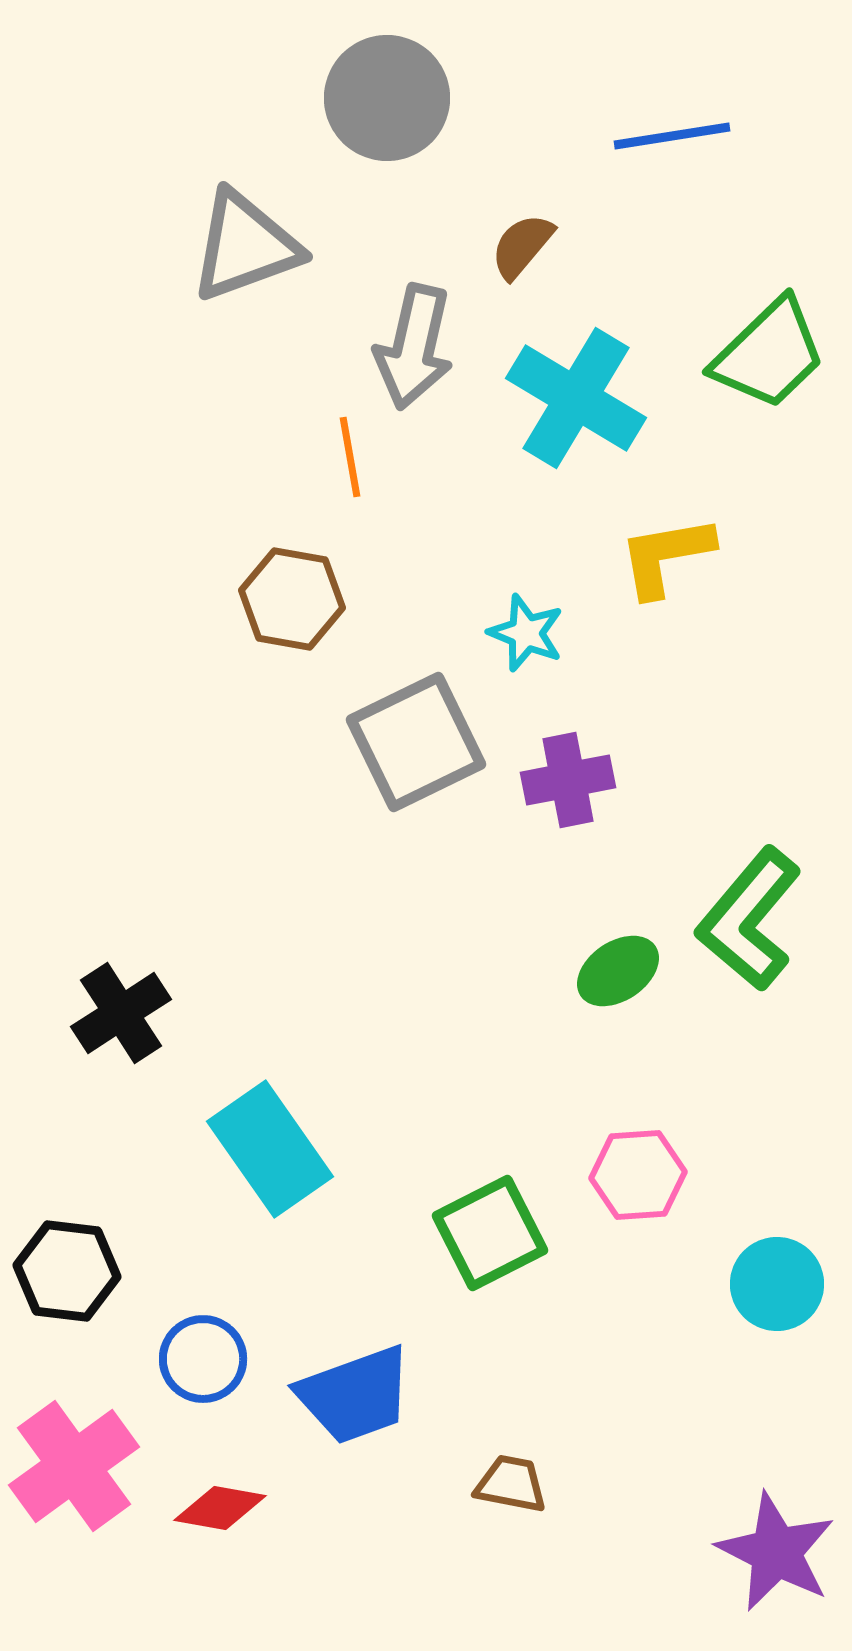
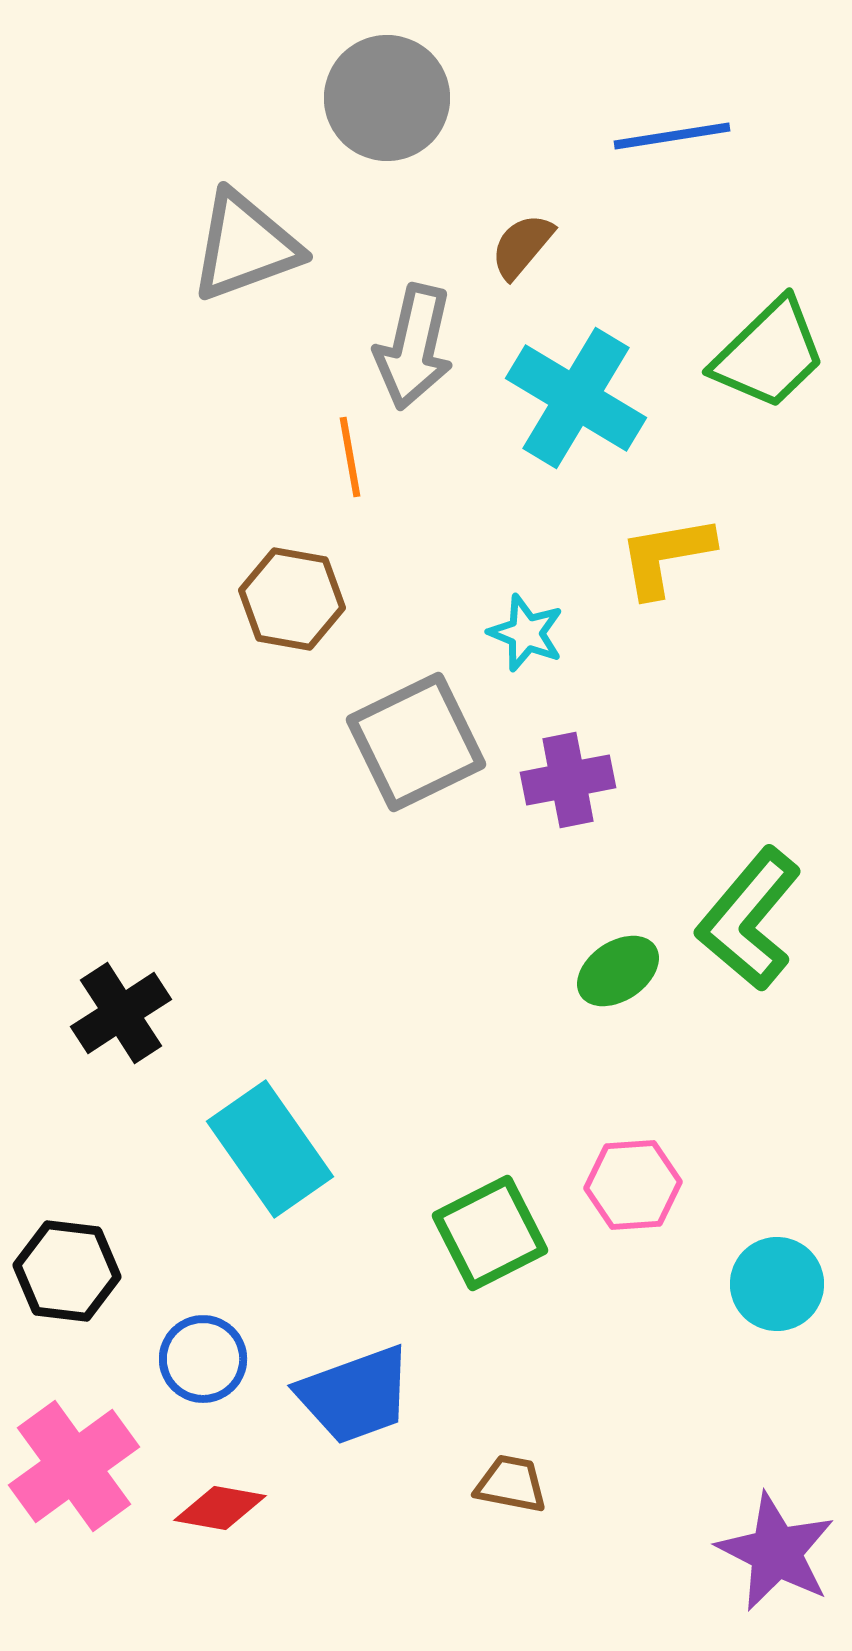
pink hexagon: moved 5 px left, 10 px down
